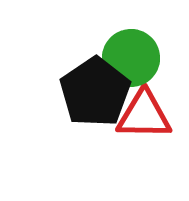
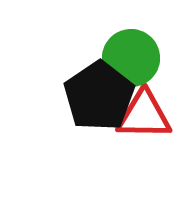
black pentagon: moved 4 px right, 4 px down
